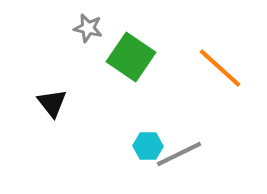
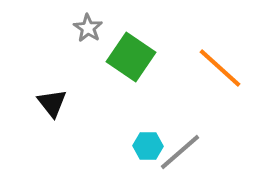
gray star: rotated 20 degrees clockwise
gray line: moved 1 px right, 2 px up; rotated 15 degrees counterclockwise
